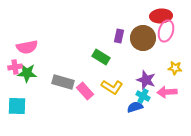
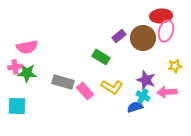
purple rectangle: rotated 40 degrees clockwise
yellow star: moved 2 px up; rotated 16 degrees counterclockwise
